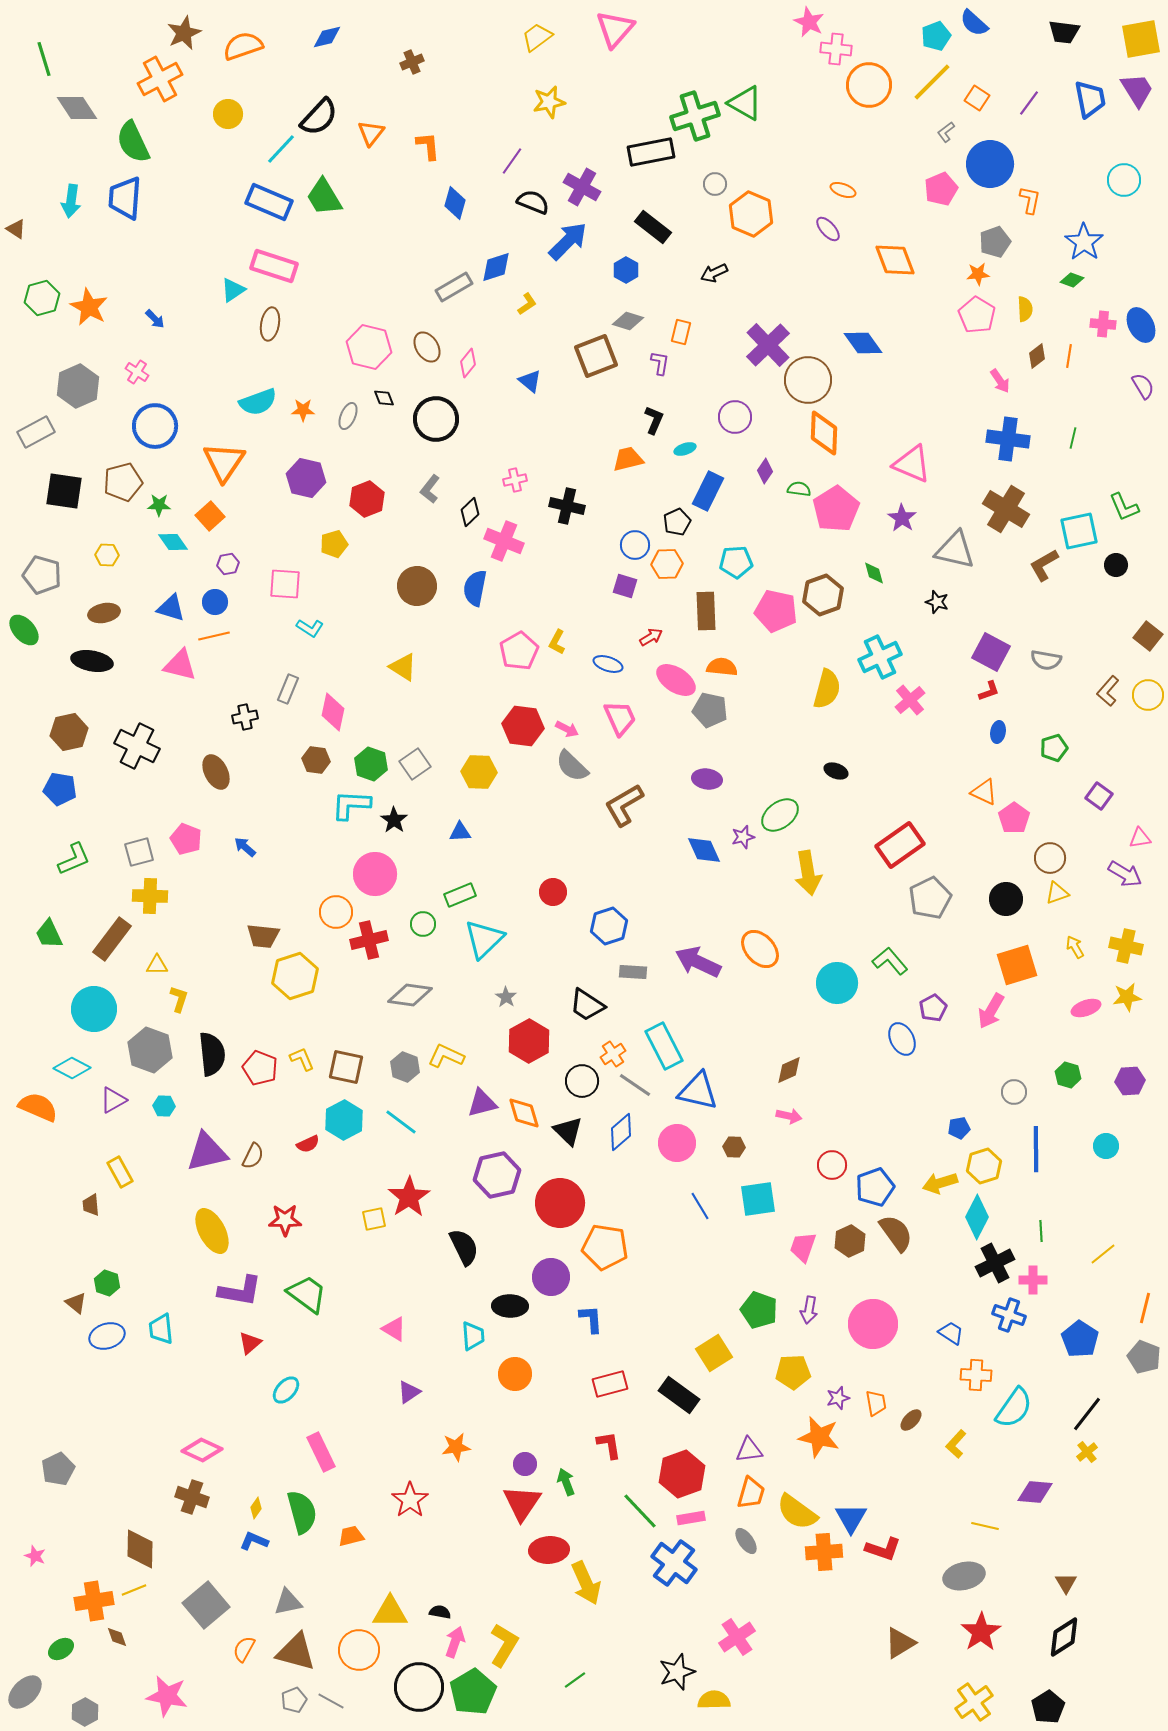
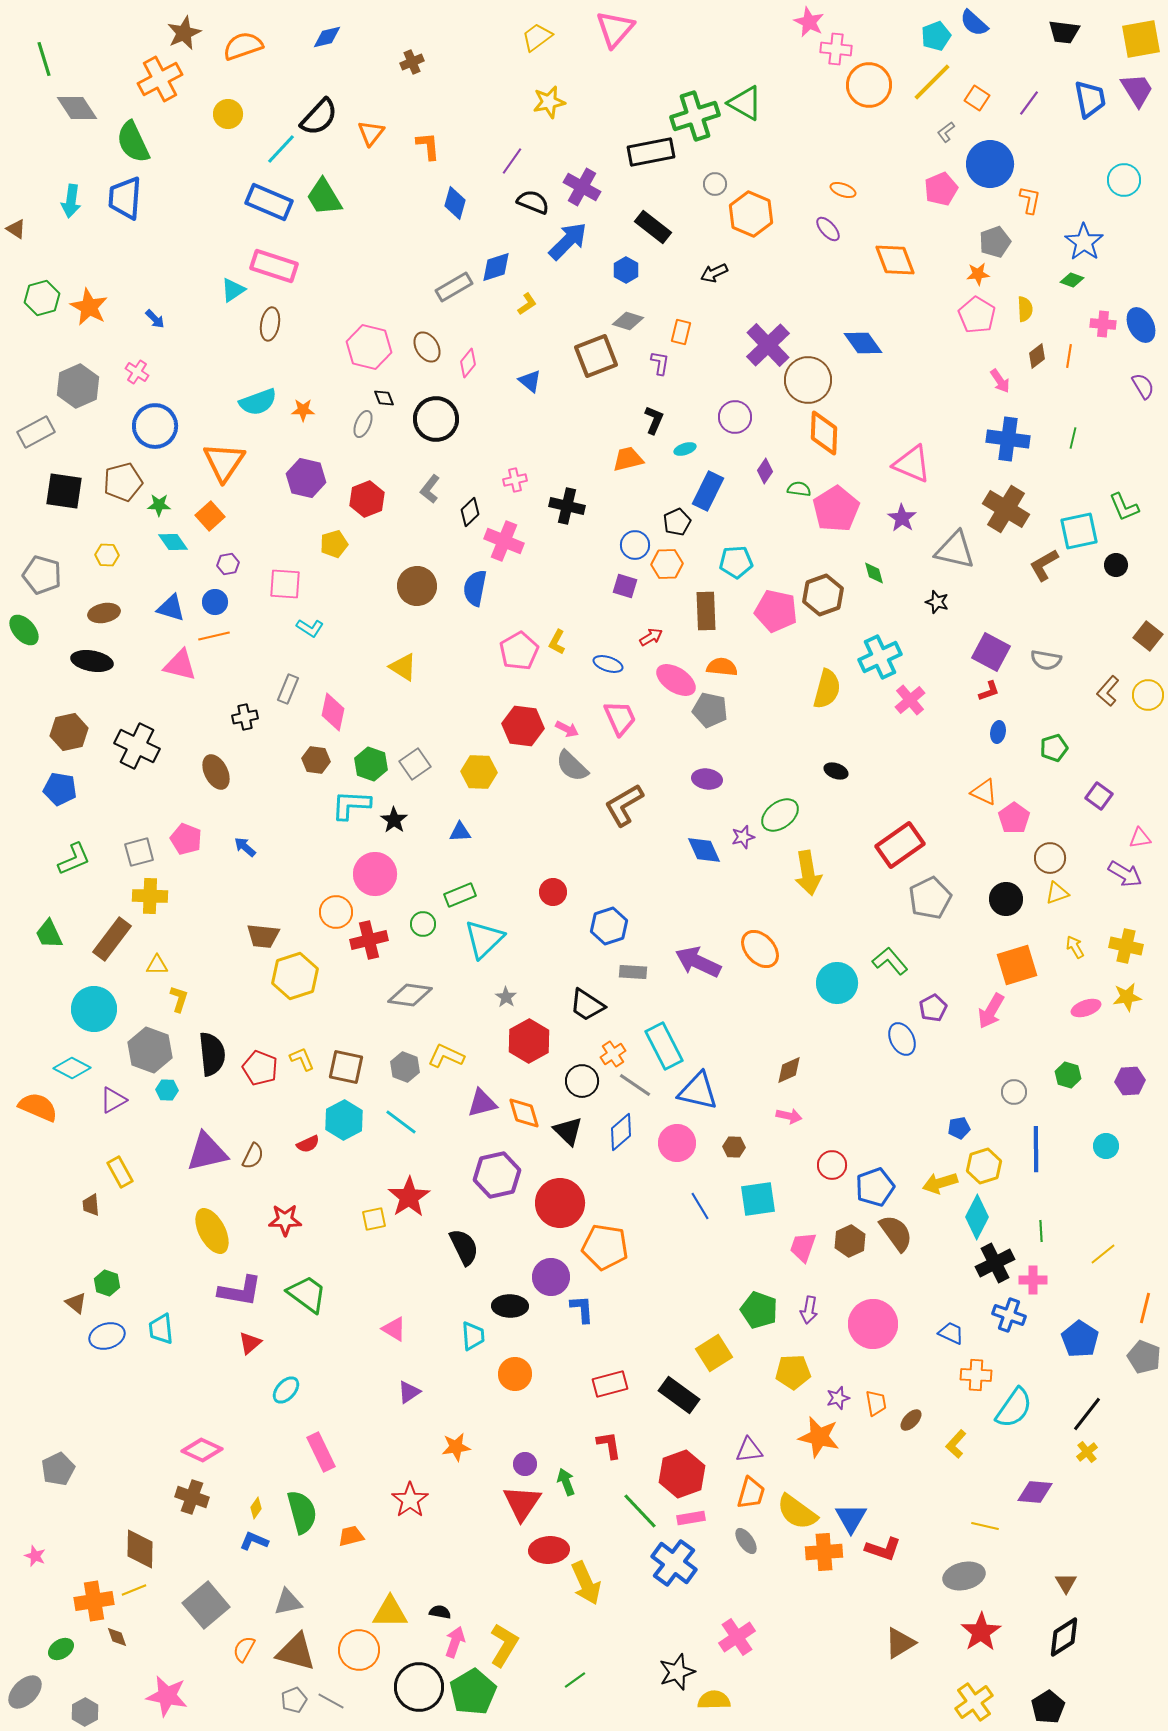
gray ellipse at (348, 416): moved 15 px right, 8 px down
cyan hexagon at (164, 1106): moved 3 px right, 16 px up
blue L-shape at (591, 1319): moved 9 px left, 10 px up
blue trapezoid at (951, 1333): rotated 8 degrees counterclockwise
